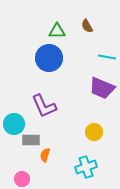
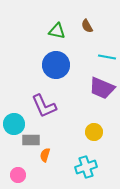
green triangle: rotated 12 degrees clockwise
blue circle: moved 7 px right, 7 px down
pink circle: moved 4 px left, 4 px up
